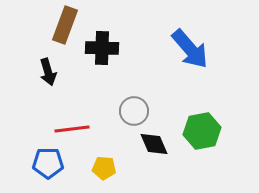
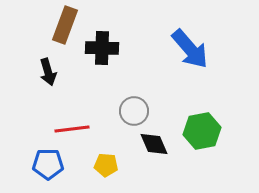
blue pentagon: moved 1 px down
yellow pentagon: moved 2 px right, 3 px up
